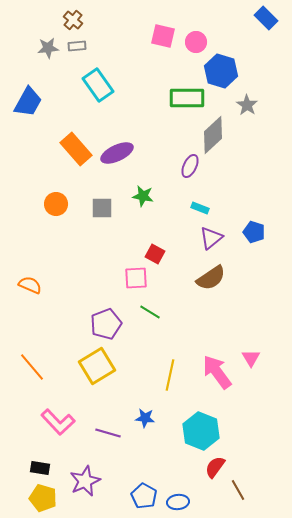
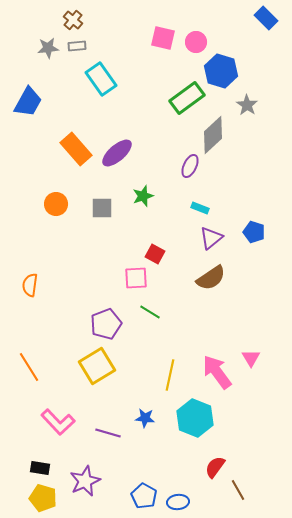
pink square at (163, 36): moved 2 px down
cyan rectangle at (98, 85): moved 3 px right, 6 px up
green rectangle at (187, 98): rotated 36 degrees counterclockwise
purple ellipse at (117, 153): rotated 16 degrees counterclockwise
green star at (143, 196): rotated 30 degrees counterclockwise
orange semicircle at (30, 285): rotated 105 degrees counterclockwise
orange line at (32, 367): moved 3 px left; rotated 8 degrees clockwise
cyan hexagon at (201, 431): moved 6 px left, 13 px up
